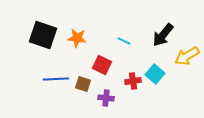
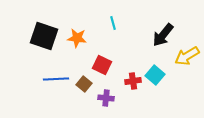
black square: moved 1 px right, 1 px down
cyan line: moved 11 px left, 18 px up; rotated 48 degrees clockwise
cyan square: moved 1 px down
brown square: moved 1 px right; rotated 21 degrees clockwise
